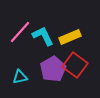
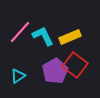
purple pentagon: moved 2 px right, 2 px down
cyan triangle: moved 2 px left, 1 px up; rotated 21 degrees counterclockwise
